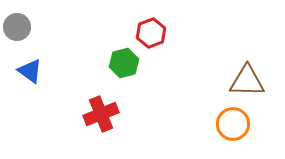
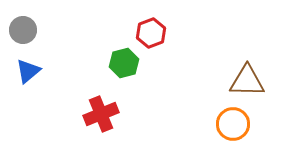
gray circle: moved 6 px right, 3 px down
blue triangle: moved 2 px left; rotated 44 degrees clockwise
